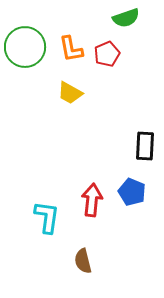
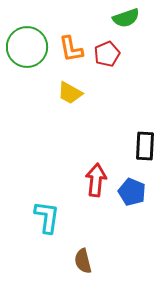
green circle: moved 2 px right
red arrow: moved 4 px right, 20 px up
